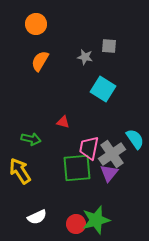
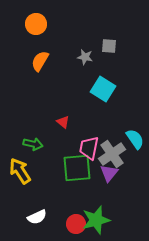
red triangle: rotated 24 degrees clockwise
green arrow: moved 2 px right, 5 px down
